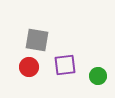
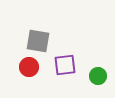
gray square: moved 1 px right, 1 px down
